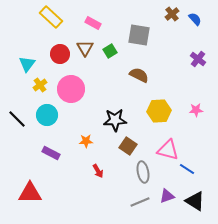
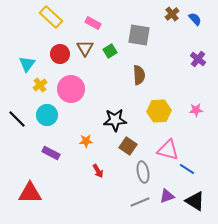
brown semicircle: rotated 60 degrees clockwise
